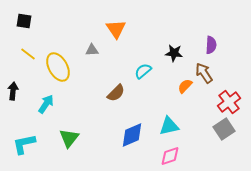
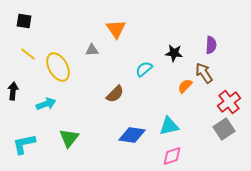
cyan semicircle: moved 1 px right, 2 px up
brown semicircle: moved 1 px left, 1 px down
cyan arrow: rotated 36 degrees clockwise
blue diamond: rotated 32 degrees clockwise
pink diamond: moved 2 px right
